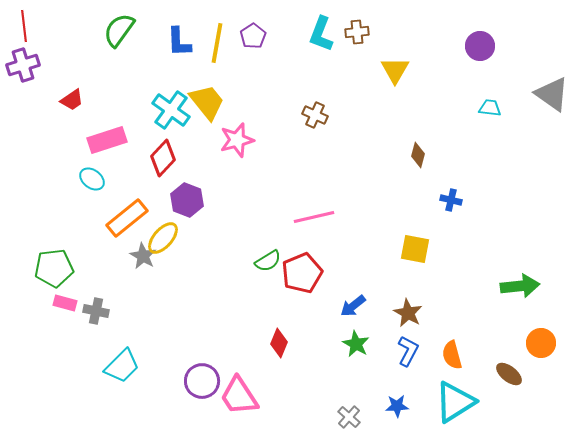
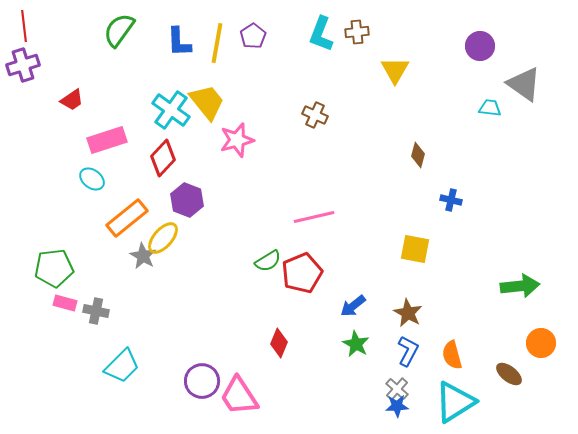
gray triangle at (552, 94): moved 28 px left, 10 px up
gray cross at (349, 417): moved 48 px right, 28 px up
